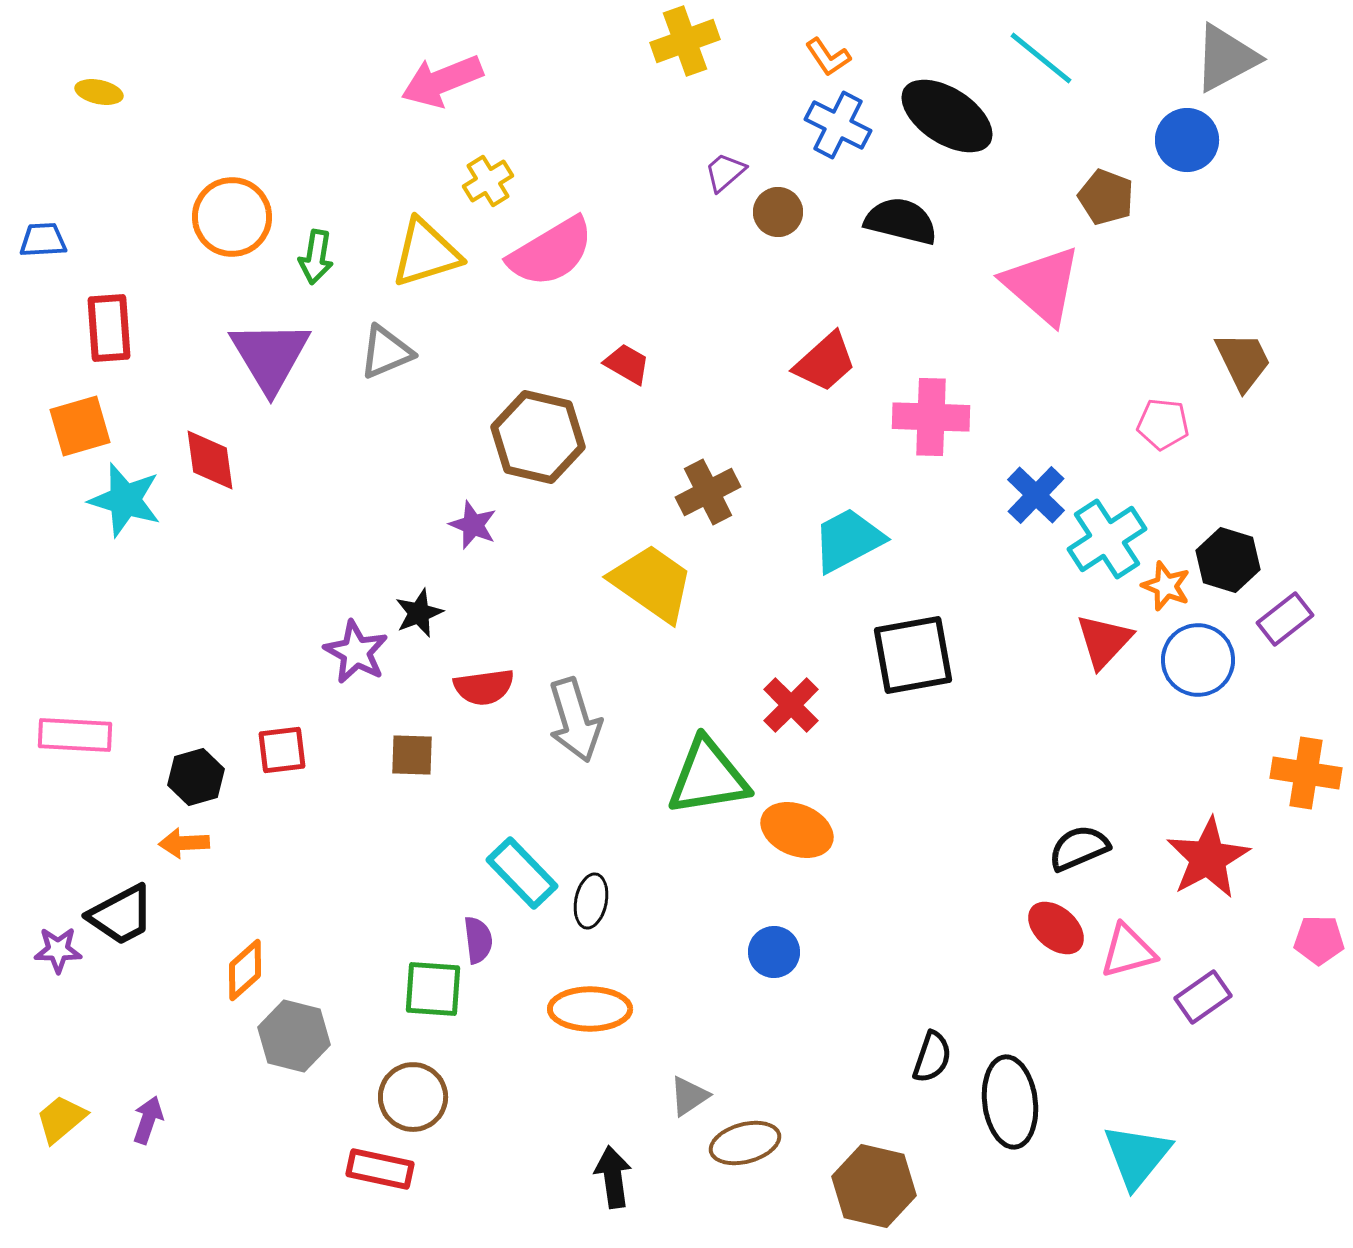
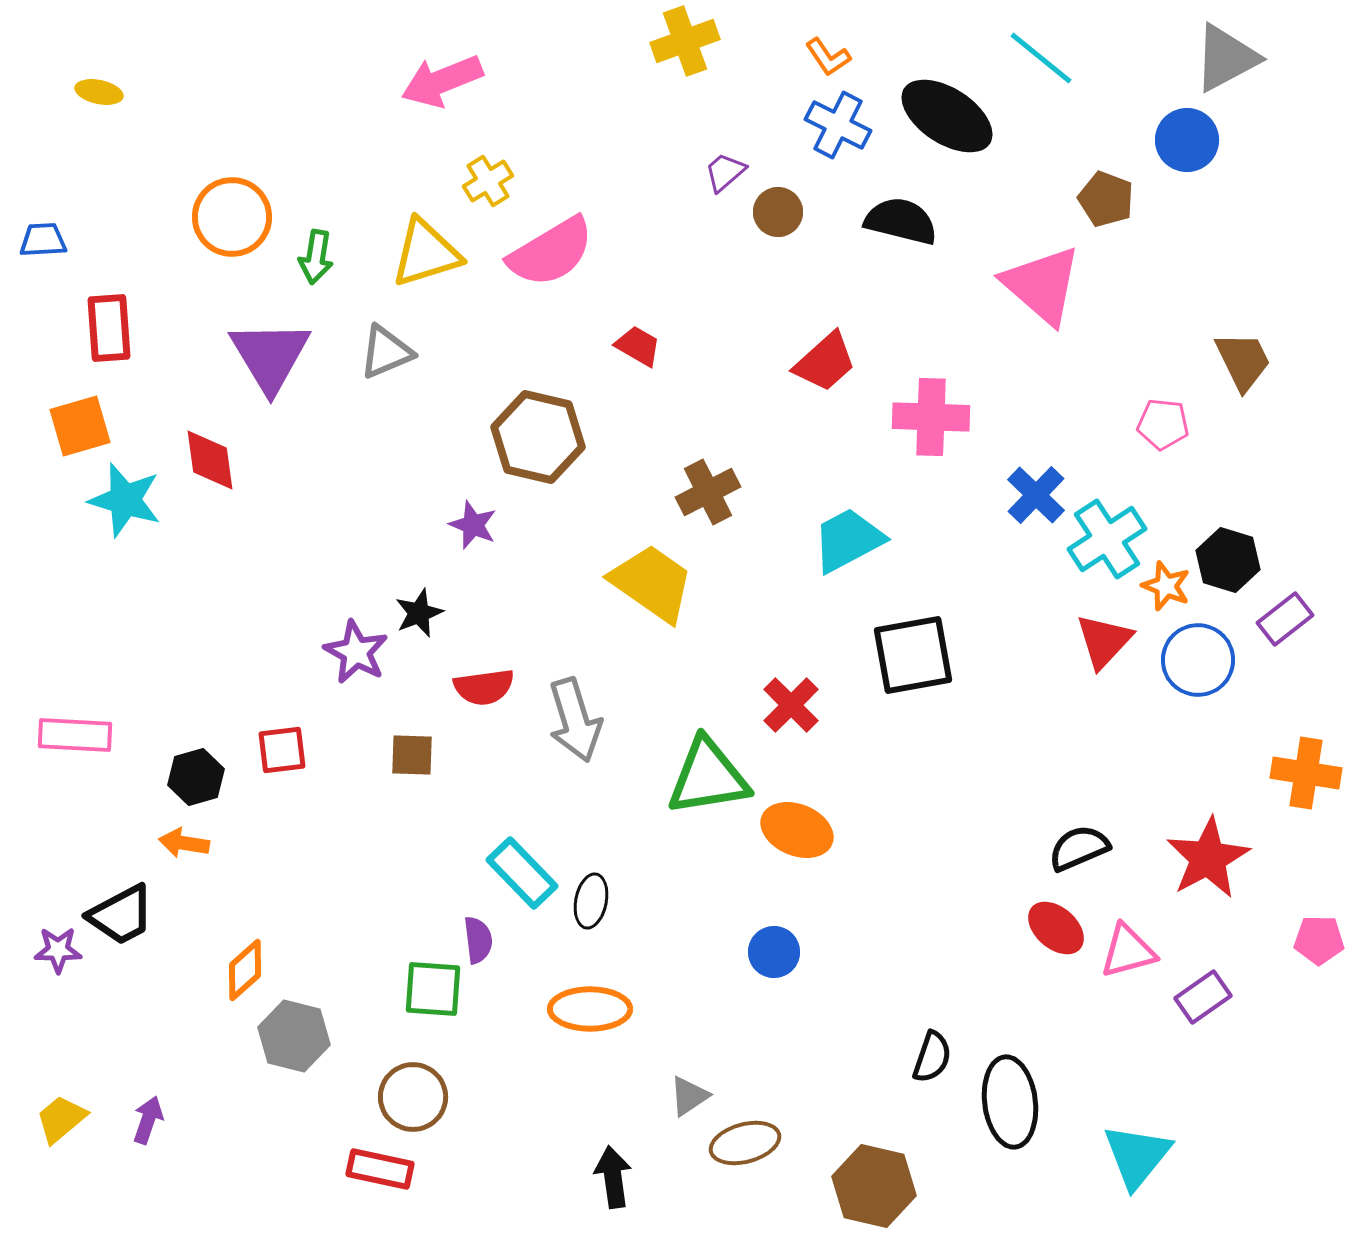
brown pentagon at (1106, 197): moved 2 px down
red trapezoid at (627, 364): moved 11 px right, 18 px up
orange arrow at (184, 843): rotated 12 degrees clockwise
